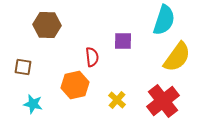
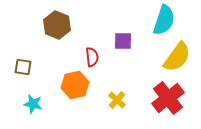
brown hexagon: moved 10 px right; rotated 20 degrees clockwise
red cross: moved 5 px right, 3 px up
